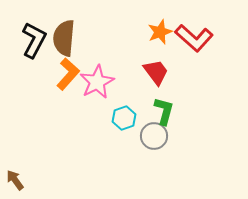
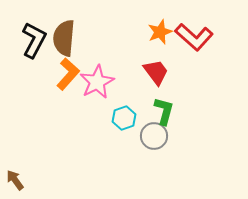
red L-shape: moved 1 px up
